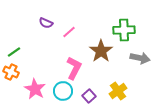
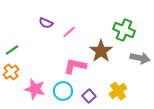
green cross: rotated 25 degrees clockwise
green line: moved 2 px left, 2 px up
pink L-shape: moved 1 px right, 2 px up; rotated 105 degrees counterclockwise
orange cross: rotated 28 degrees clockwise
pink star: rotated 15 degrees counterclockwise
